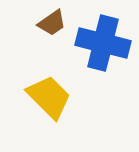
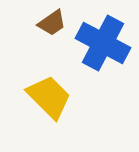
blue cross: rotated 14 degrees clockwise
